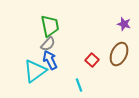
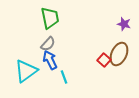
green trapezoid: moved 8 px up
red square: moved 12 px right
cyan triangle: moved 9 px left
cyan line: moved 15 px left, 8 px up
